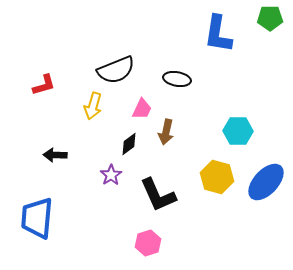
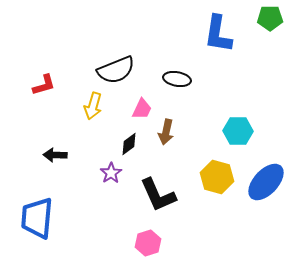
purple star: moved 2 px up
